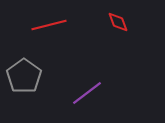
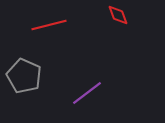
red diamond: moved 7 px up
gray pentagon: rotated 12 degrees counterclockwise
